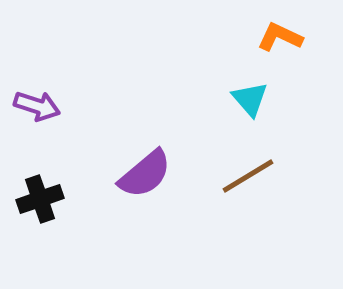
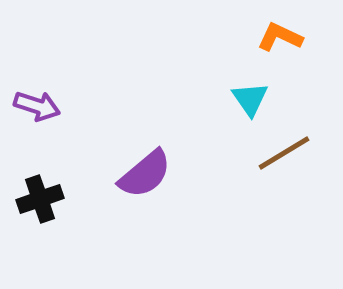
cyan triangle: rotated 6 degrees clockwise
brown line: moved 36 px right, 23 px up
